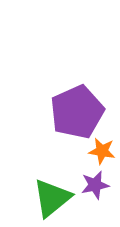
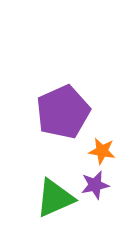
purple pentagon: moved 14 px left
green triangle: moved 3 px right; rotated 15 degrees clockwise
